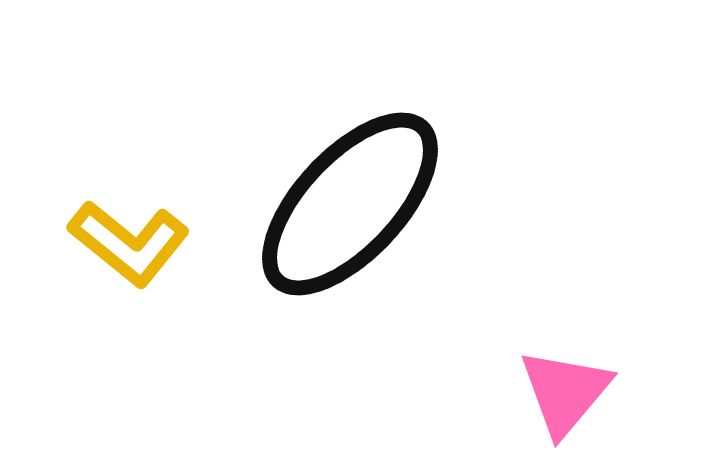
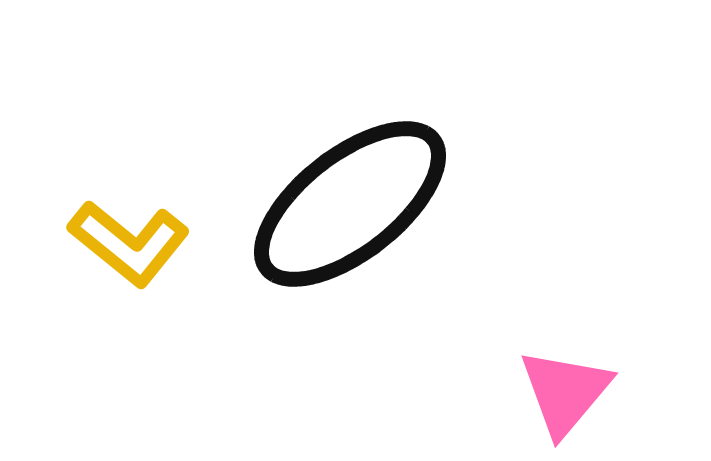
black ellipse: rotated 9 degrees clockwise
